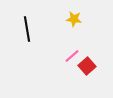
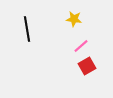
pink line: moved 9 px right, 10 px up
red square: rotated 12 degrees clockwise
